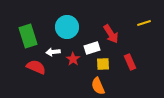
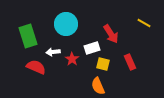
yellow line: rotated 48 degrees clockwise
cyan circle: moved 1 px left, 3 px up
red star: moved 1 px left
yellow square: rotated 16 degrees clockwise
